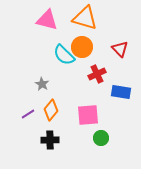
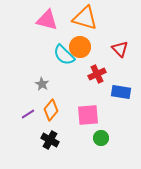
orange circle: moved 2 px left
black cross: rotated 30 degrees clockwise
